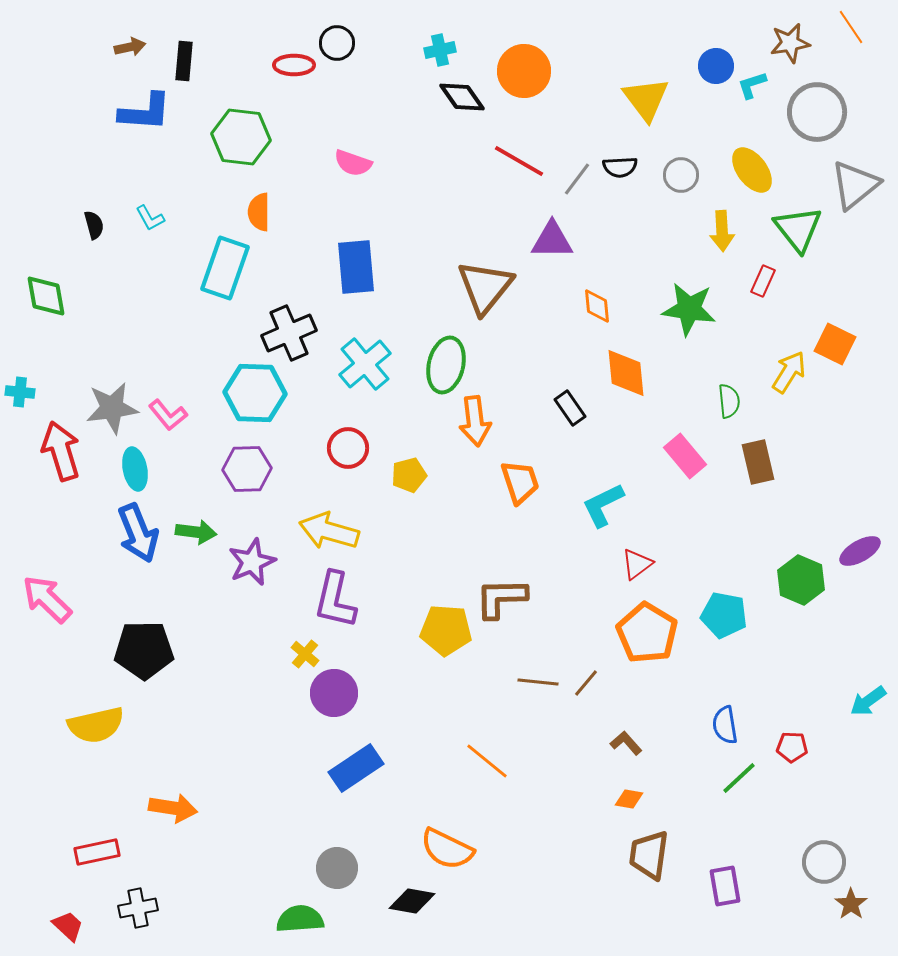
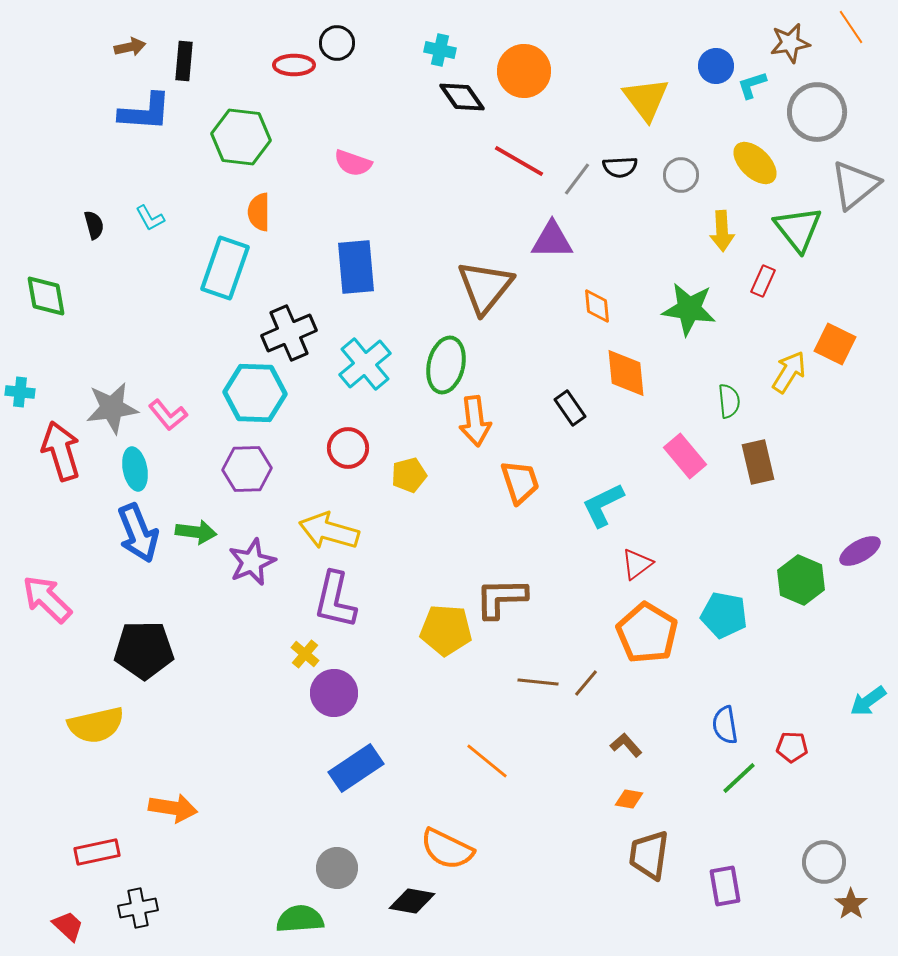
cyan cross at (440, 50): rotated 24 degrees clockwise
yellow ellipse at (752, 170): moved 3 px right, 7 px up; rotated 9 degrees counterclockwise
brown L-shape at (626, 743): moved 2 px down
